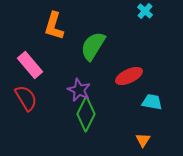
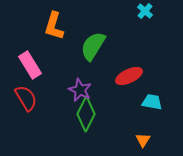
pink rectangle: rotated 8 degrees clockwise
purple star: moved 1 px right
